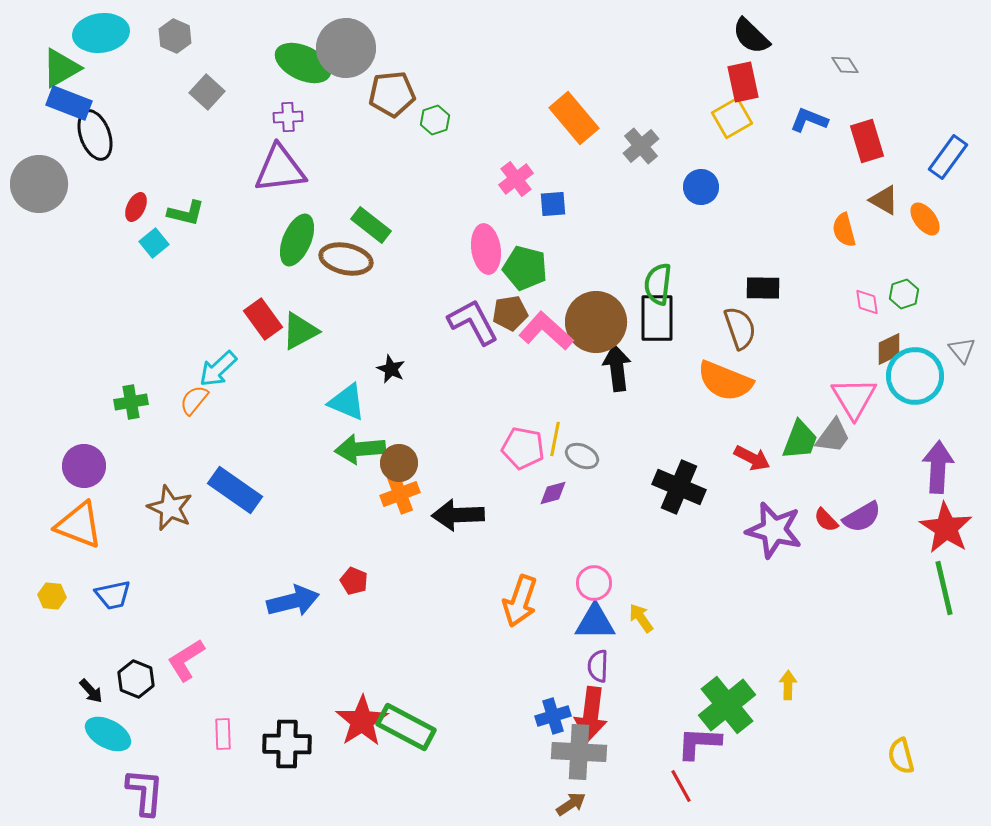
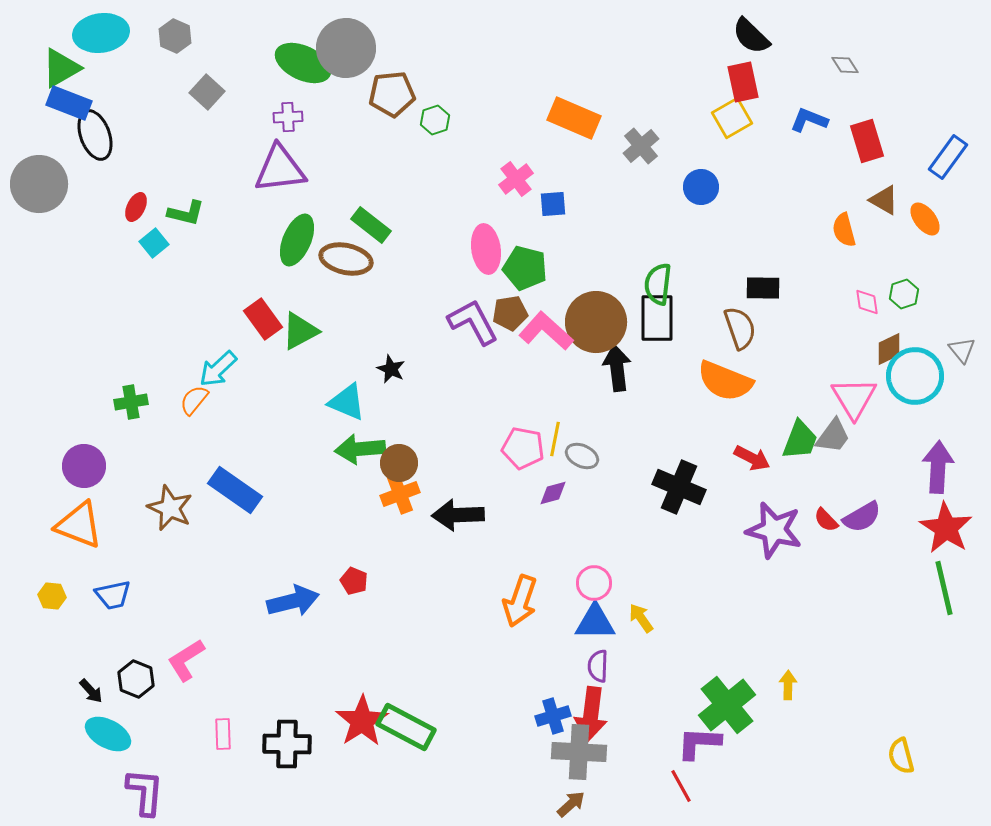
orange rectangle at (574, 118): rotated 27 degrees counterclockwise
brown arrow at (571, 804): rotated 8 degrees counterclockwise
